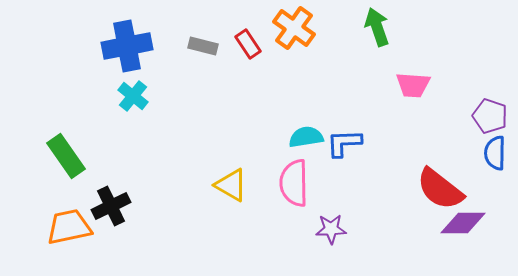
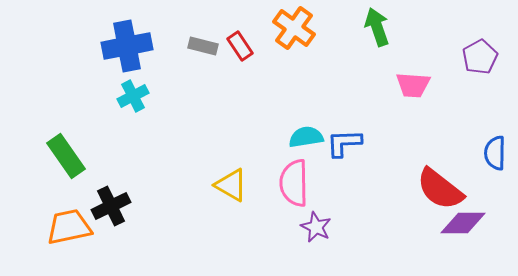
red rectangle: moved 8 px left, 2 px down
cyan cross: rotated 24 degrees clockwise
purple pentagon: moved 10 px left, 59 px up; rotated 24 degrees clockwise
purple star: moved 15 px left, 2 px up; rotated 28 degrees clockwise
